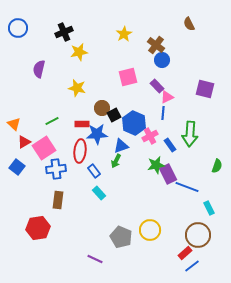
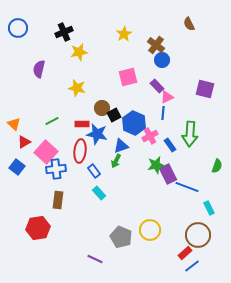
blue star at (97, 134): rotated 15 degrees clockwise
pink square at (44, 148): moved 2 px right, 4 px down; rotated 15 degrees counterclockwise
